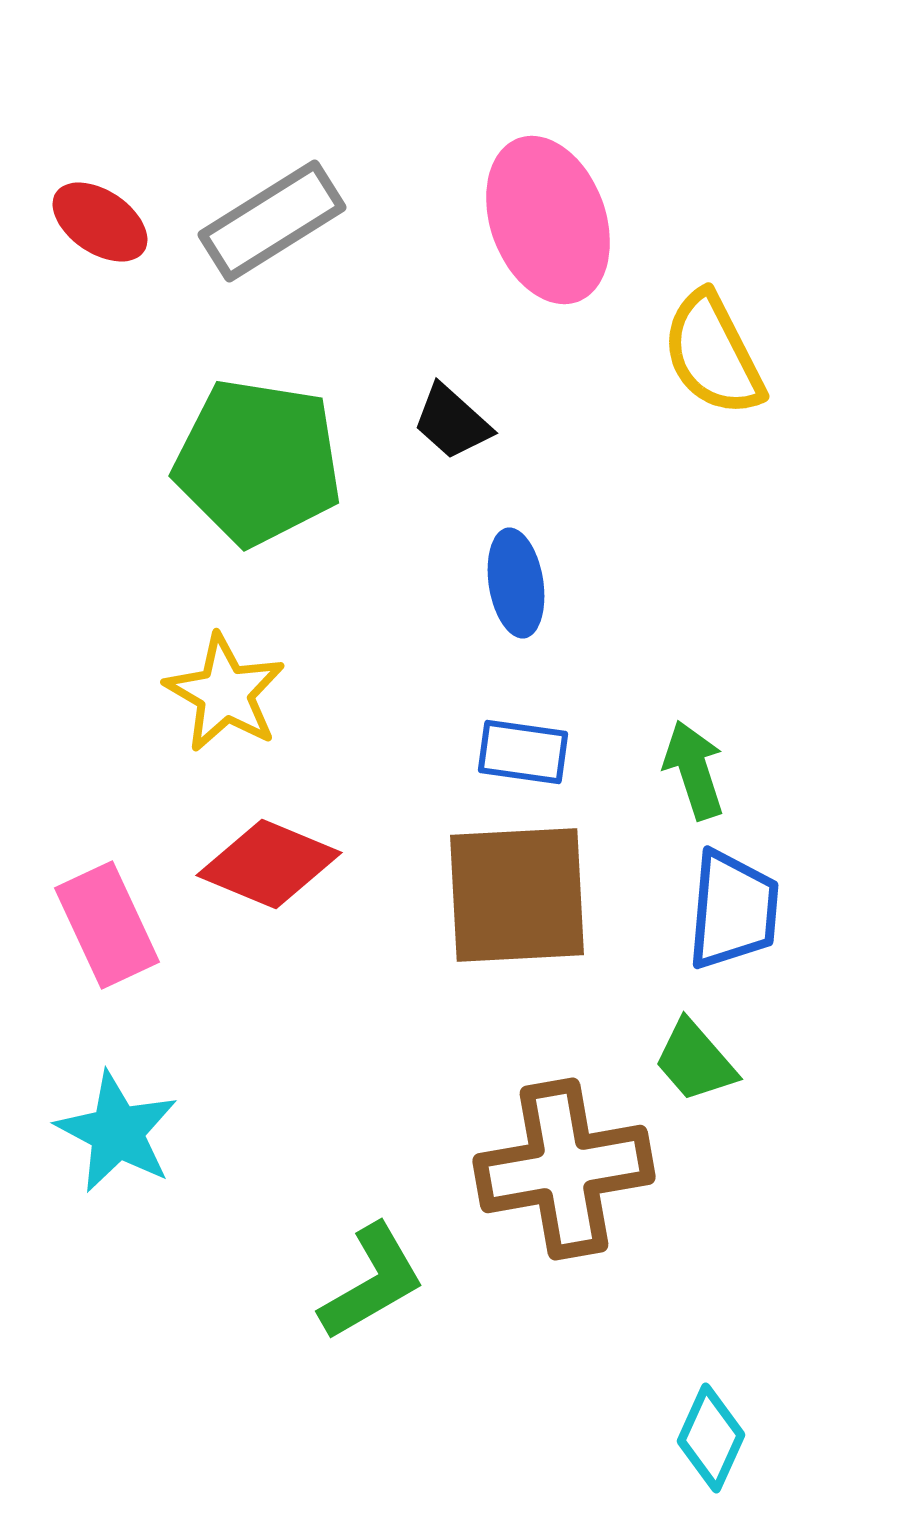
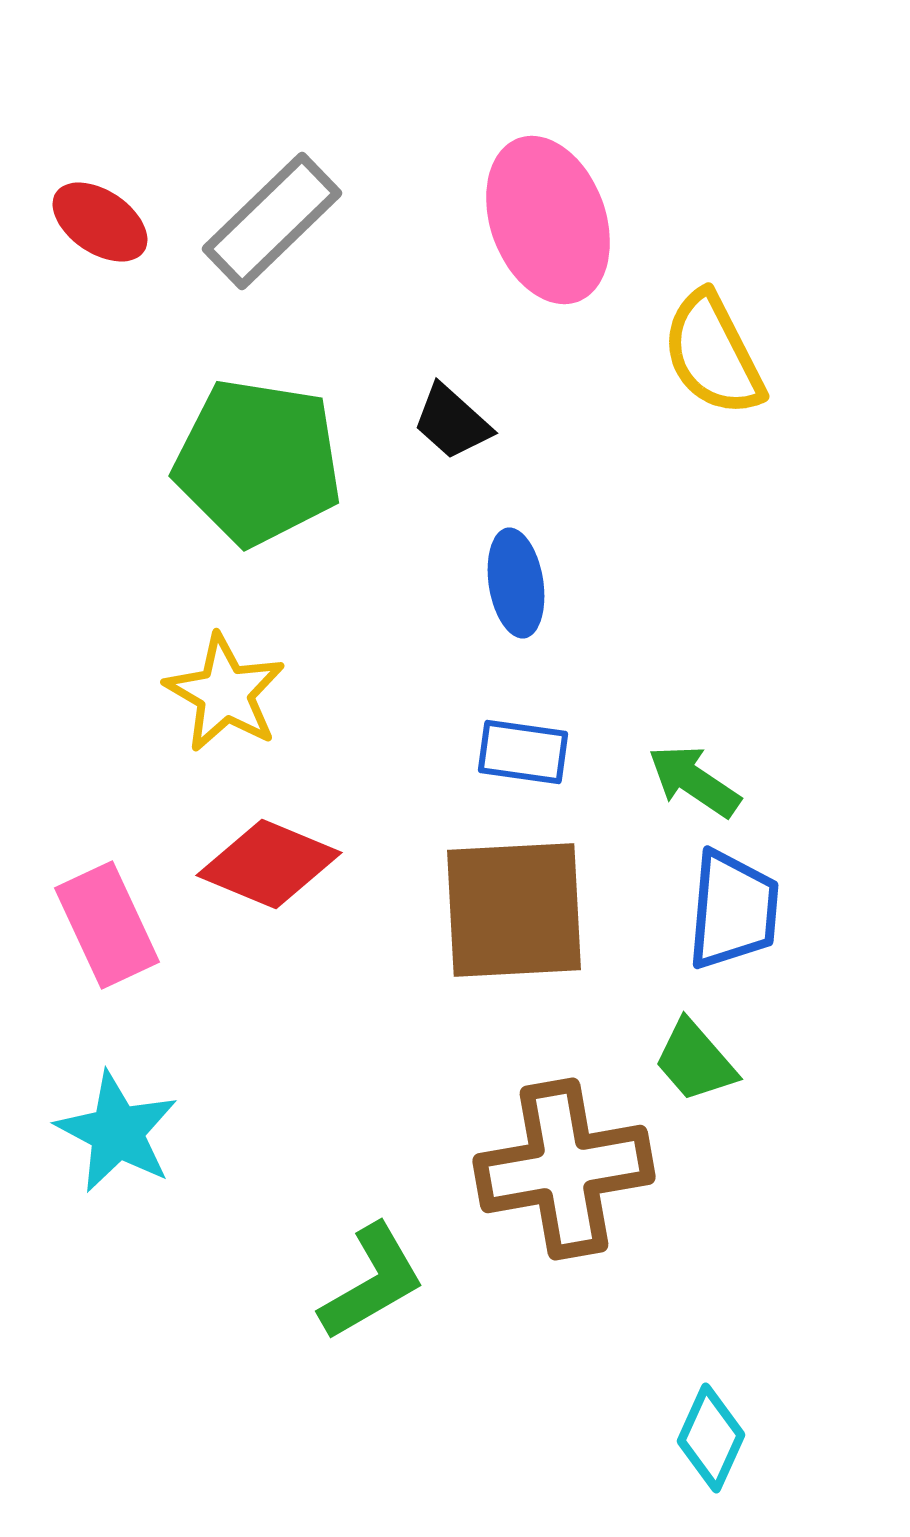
gray rectangle: rotated 12 degrees counterclockwise
green arrow: moved 11 px down; rotated 38 degrees counterclockwise
brown square: moved 3 px left, 15 px down
